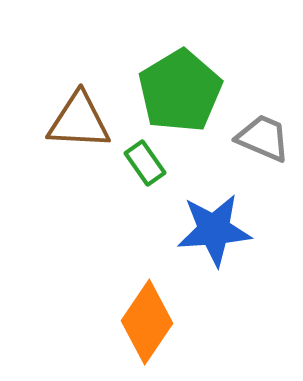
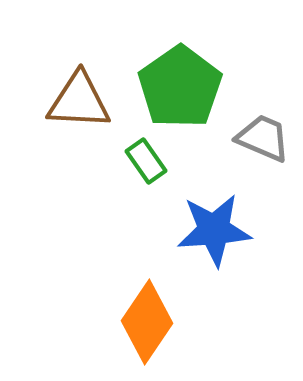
green pentagon: moved 4 px up; rotated 4 degrees counterclockwise
brown triangle: moved 20 px up
green rectangle: moved 1 px right, 2 px up
